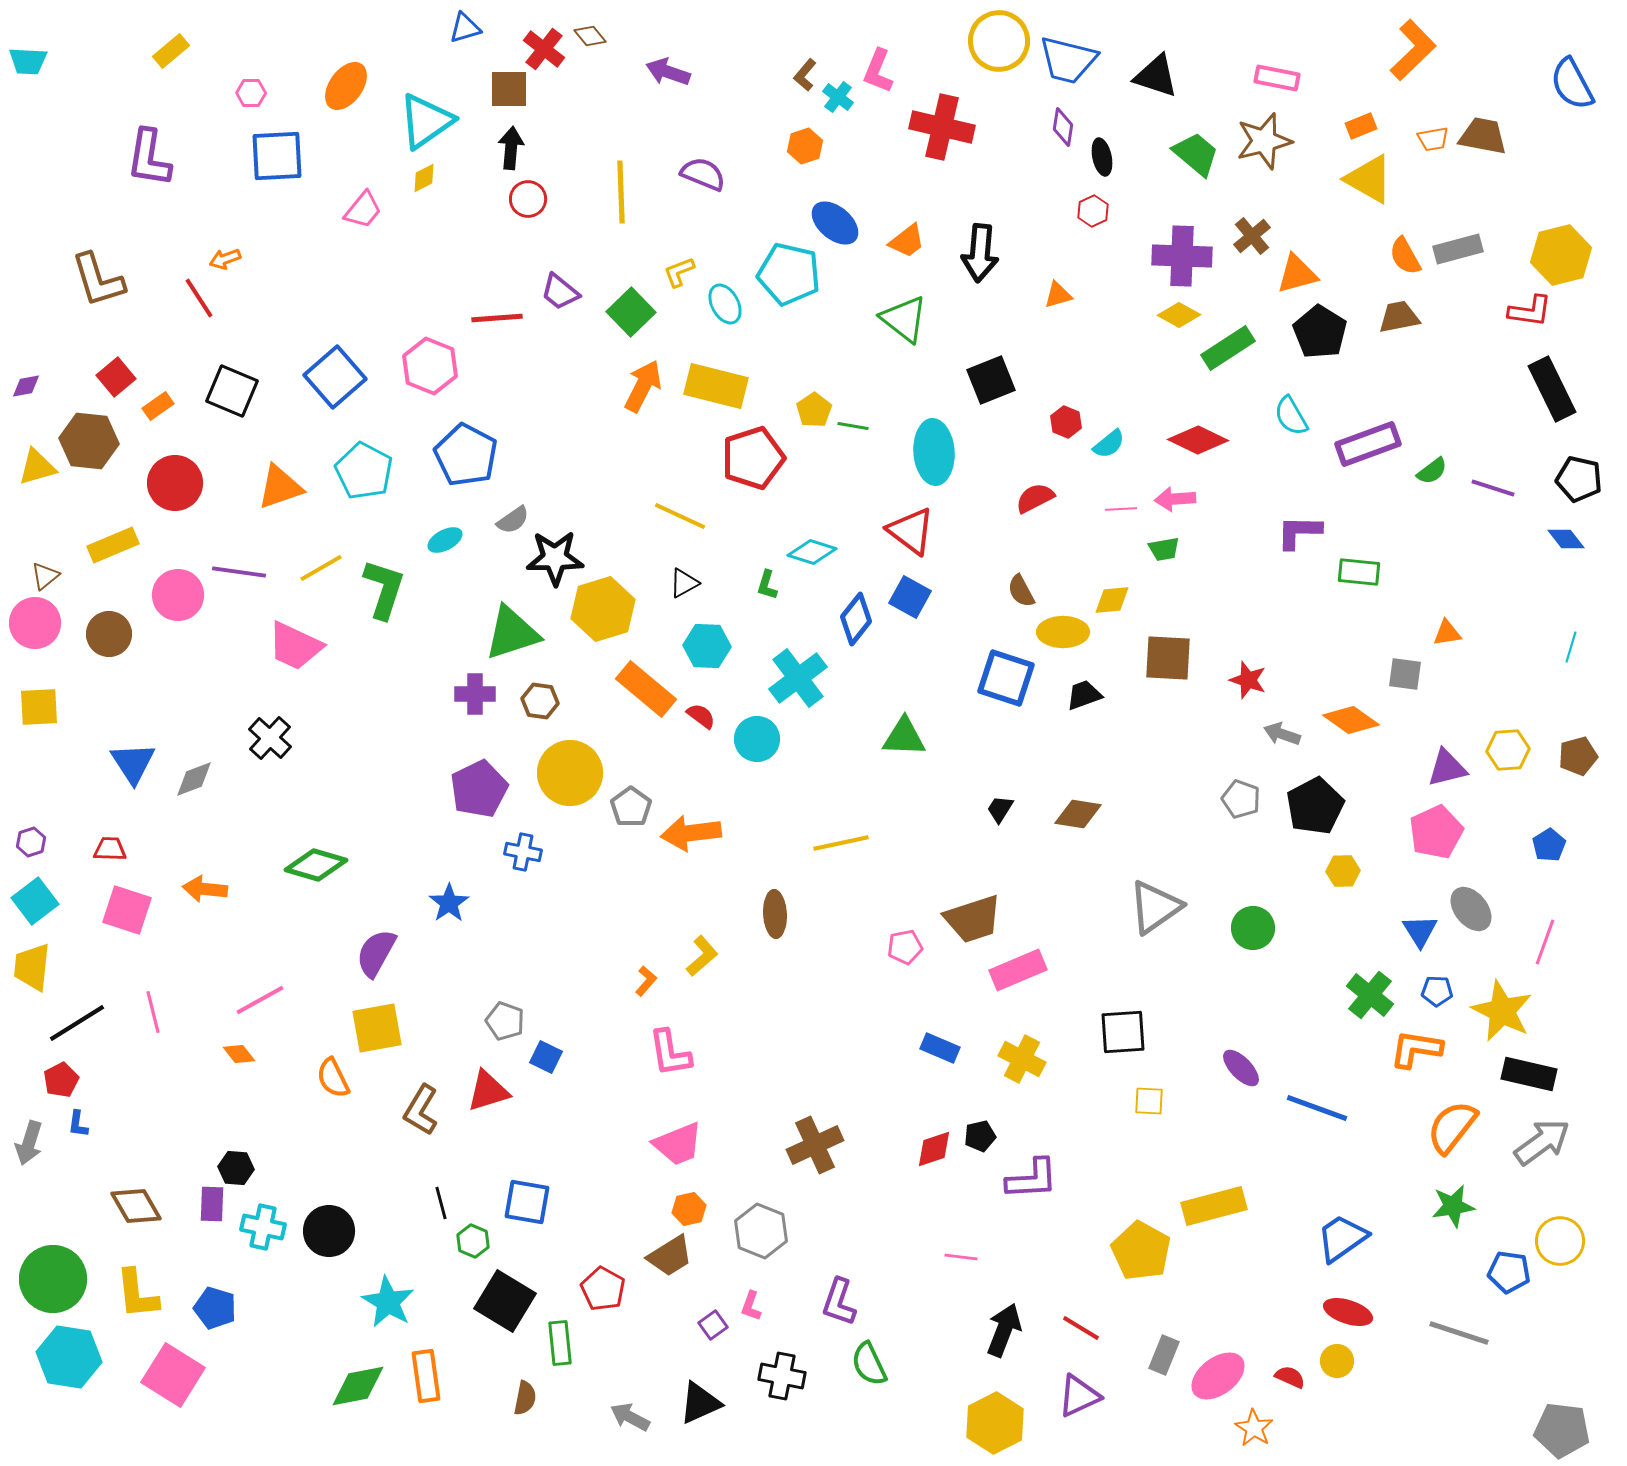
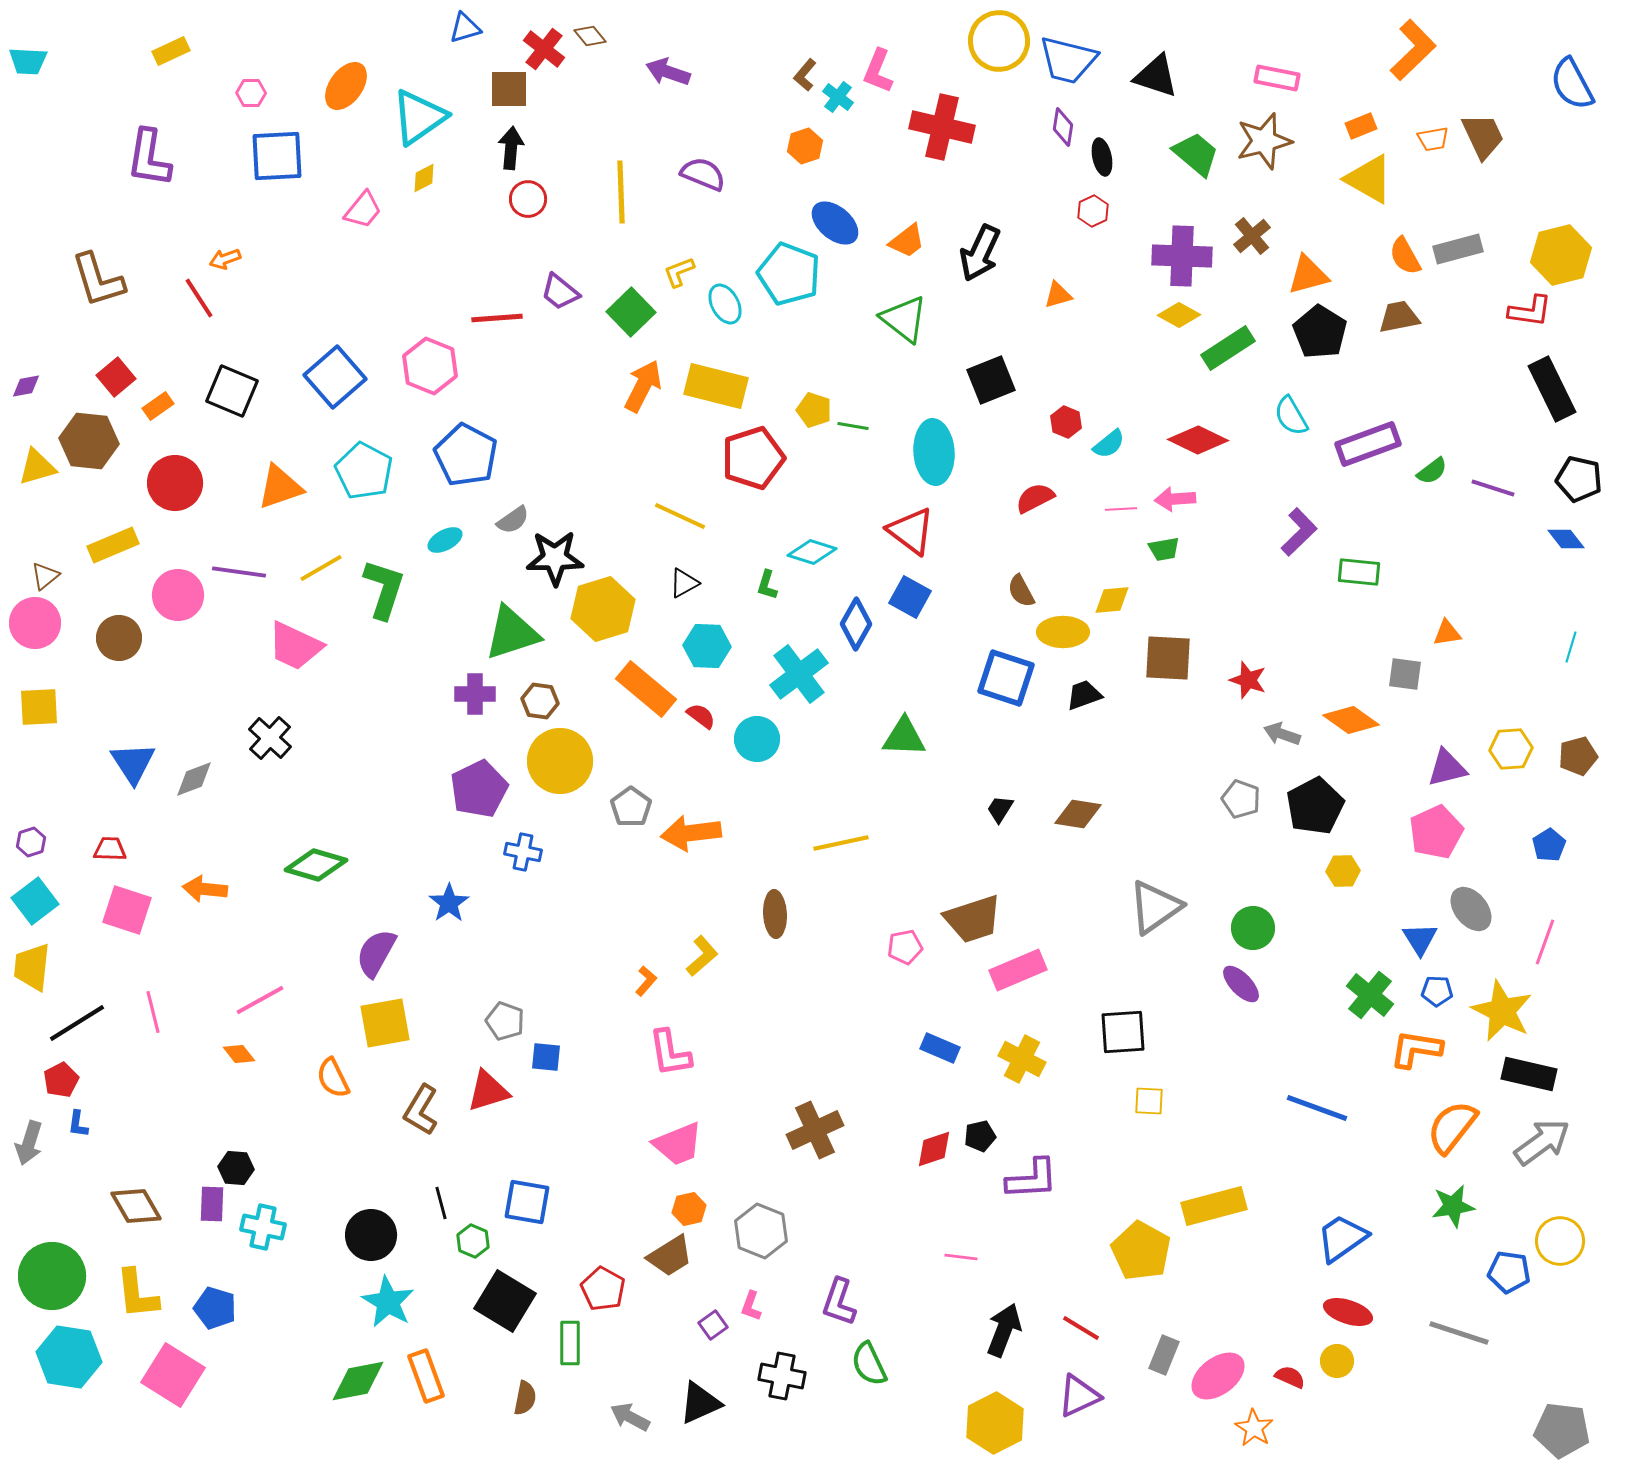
yellow rectangle at (171, 51): rotated 15 degrees clockwise
cyan triangle at (426, 121): moved 7 px left, 4 px up
brown trapezoid at (1483, 136): rotated 54 degrees clockwise
black arrow at (980, 253): rotated 20 degrees clockwise
cyan pentagon at (789, 274): rotated 8 degrees clockwise
orange triangle at (1297, 274): moved 11 px right, 1 px down
yellow pentagon at (814, 410): rotated 20 degrees counterclockwise
purple L-shape at (1299, 532): rotated 135 degrees clockwise
blue diamond at (856, 619): moved 5 px down; rotated 9 degrees counterclockwise
brown circle at (109, 634): moved 10 px right, 4 px down
cyan cross at (798, 678): moved 1 px right, 4 px up
yellow hexagon at (1508, 750): moved 3 px right, 1 px up
yellow circle at (570, 773): moved 10 px left, 12 px up
blue triangle at (1420, 931): moved 8 px down
yellow square at (377, 1028): moved 8 px right, 5 px up
blue square at (546, 1057): rotated 20 degrees counterclockwise
purple ellipse at (1241, 1068): moved 84 px up
brown cross at (815, 1145): moved 15 px up
black circle at (329, 1231): moved 42 px right, 4 px down
green circle at (53, 1279): moved 1 px left, 3 px up
green rectangle at (560, 1343): moved 10 px right; rotated 6 degrees clockwise
orange rectangle at (426, 1376): rotated 12 degrees counterclockwise
green diamond at (358, 1386): moved 5 px up
